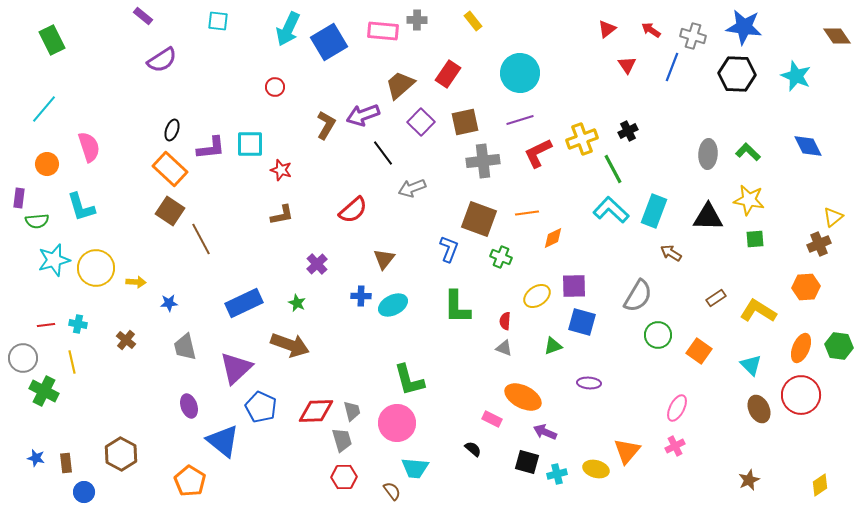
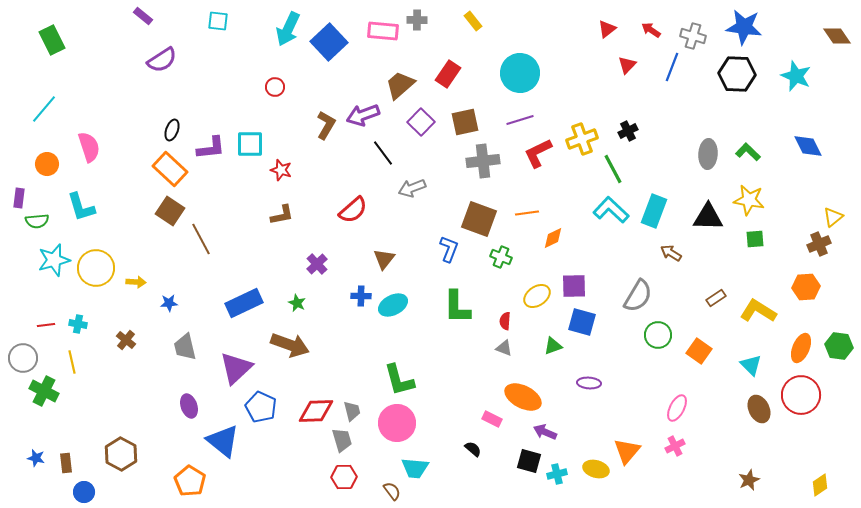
blue square at (329, 42): rotated 12 degrees counterclockwise
red triangle at (627, 65): rotated 18 degrees clockwise
green L-shape at (409, 380): moved 10 px left
black square at (527, 462): moved 2 px right, 1 px up
